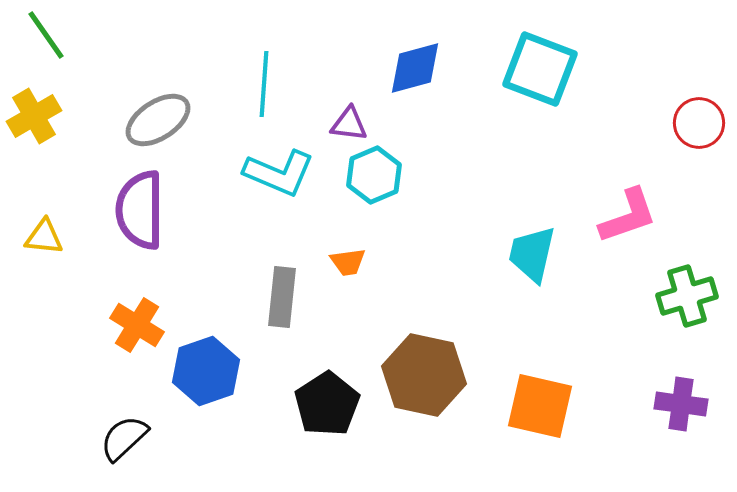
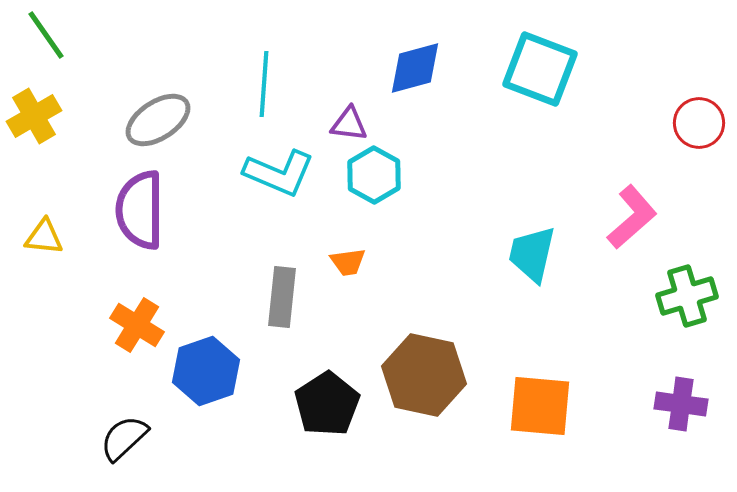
cyan hexagon: rotated 8 degrees counterclockwise
pink L-shape: moved 4 px right, 1 px down; rotated 22 degrees counterclockwise
orange square: rotated 8 degrees counterclockwise
